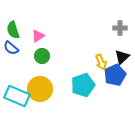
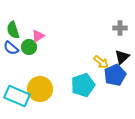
green circle: moved 13 px left, 9 px up
yellow arrow: rotated 28 degrees counterclockwise
